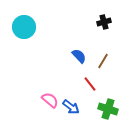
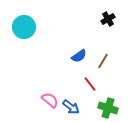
black cross: moved 4 px right, 3 px up; rotated 16 degrees counterclockwise
blue semicircle: rotated 98 degrees clockwise
green cross: moved 1 px up
